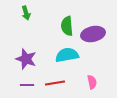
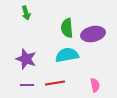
green semicircle: moved 2 px down
pink semicircle: moved 3 px right, 3 px down
